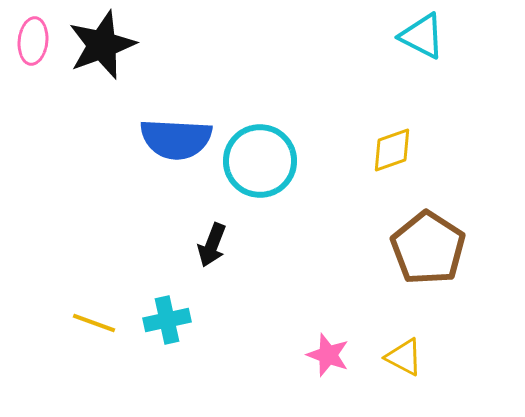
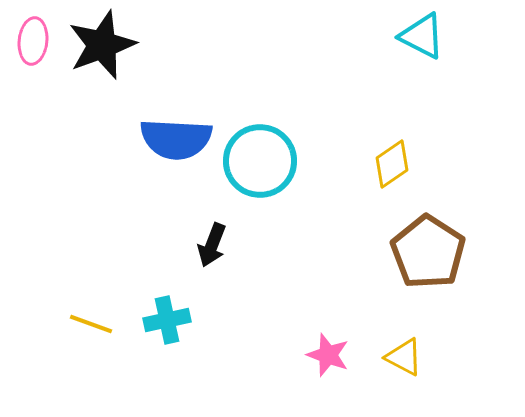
yellow diamond: moved 14 px down; rotated 15 degrees counterclockwise
brown pentagon: moved 4 px down
yellow line: moved 3 px left, 1 px down
